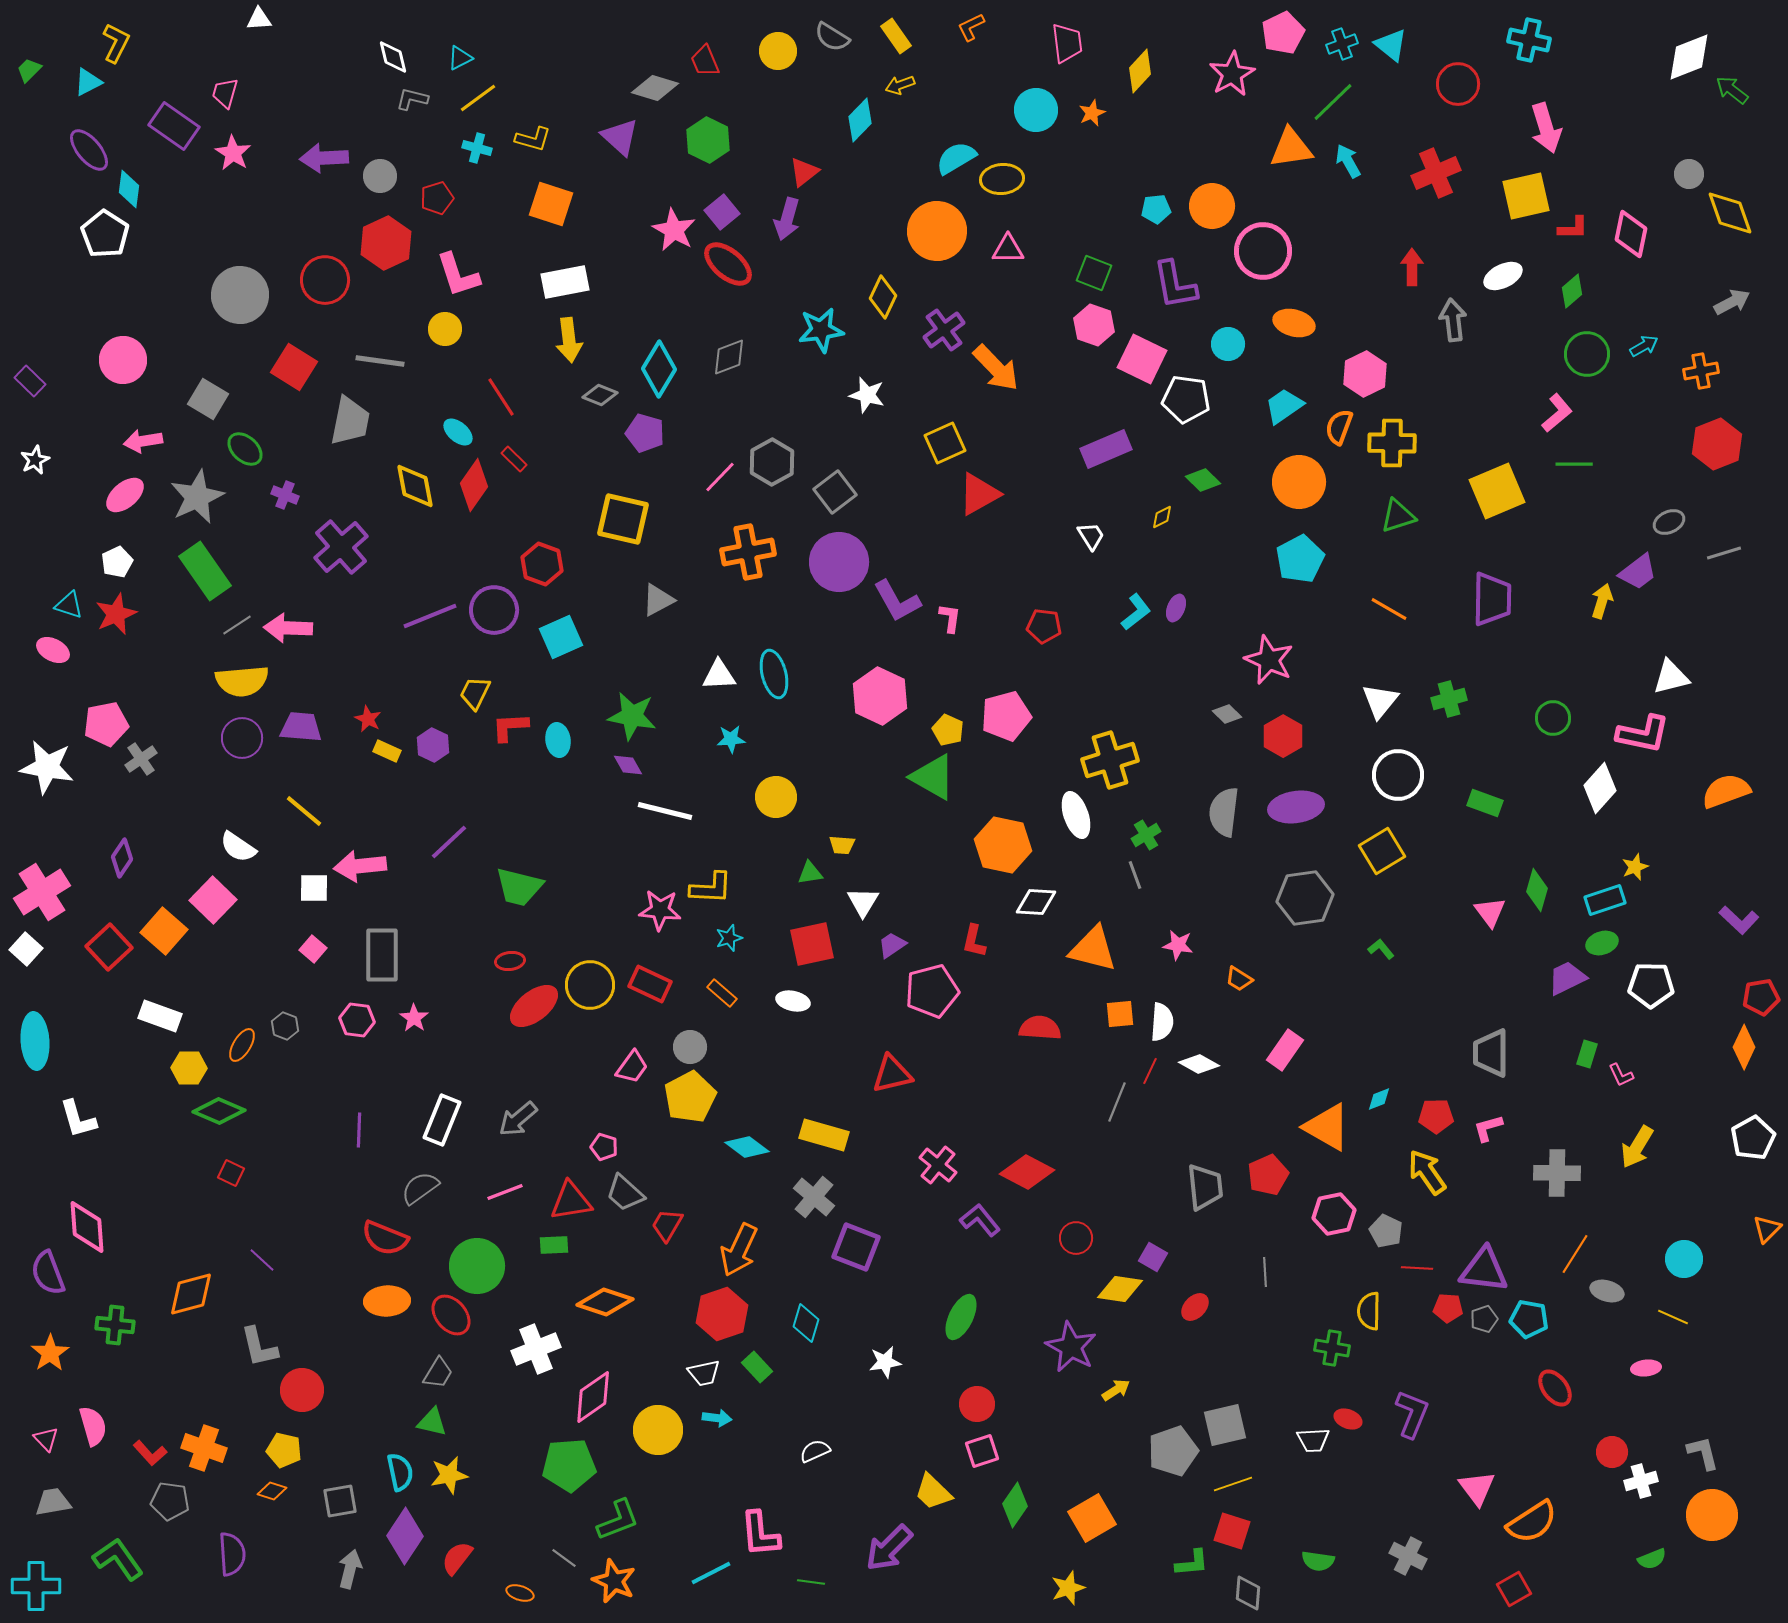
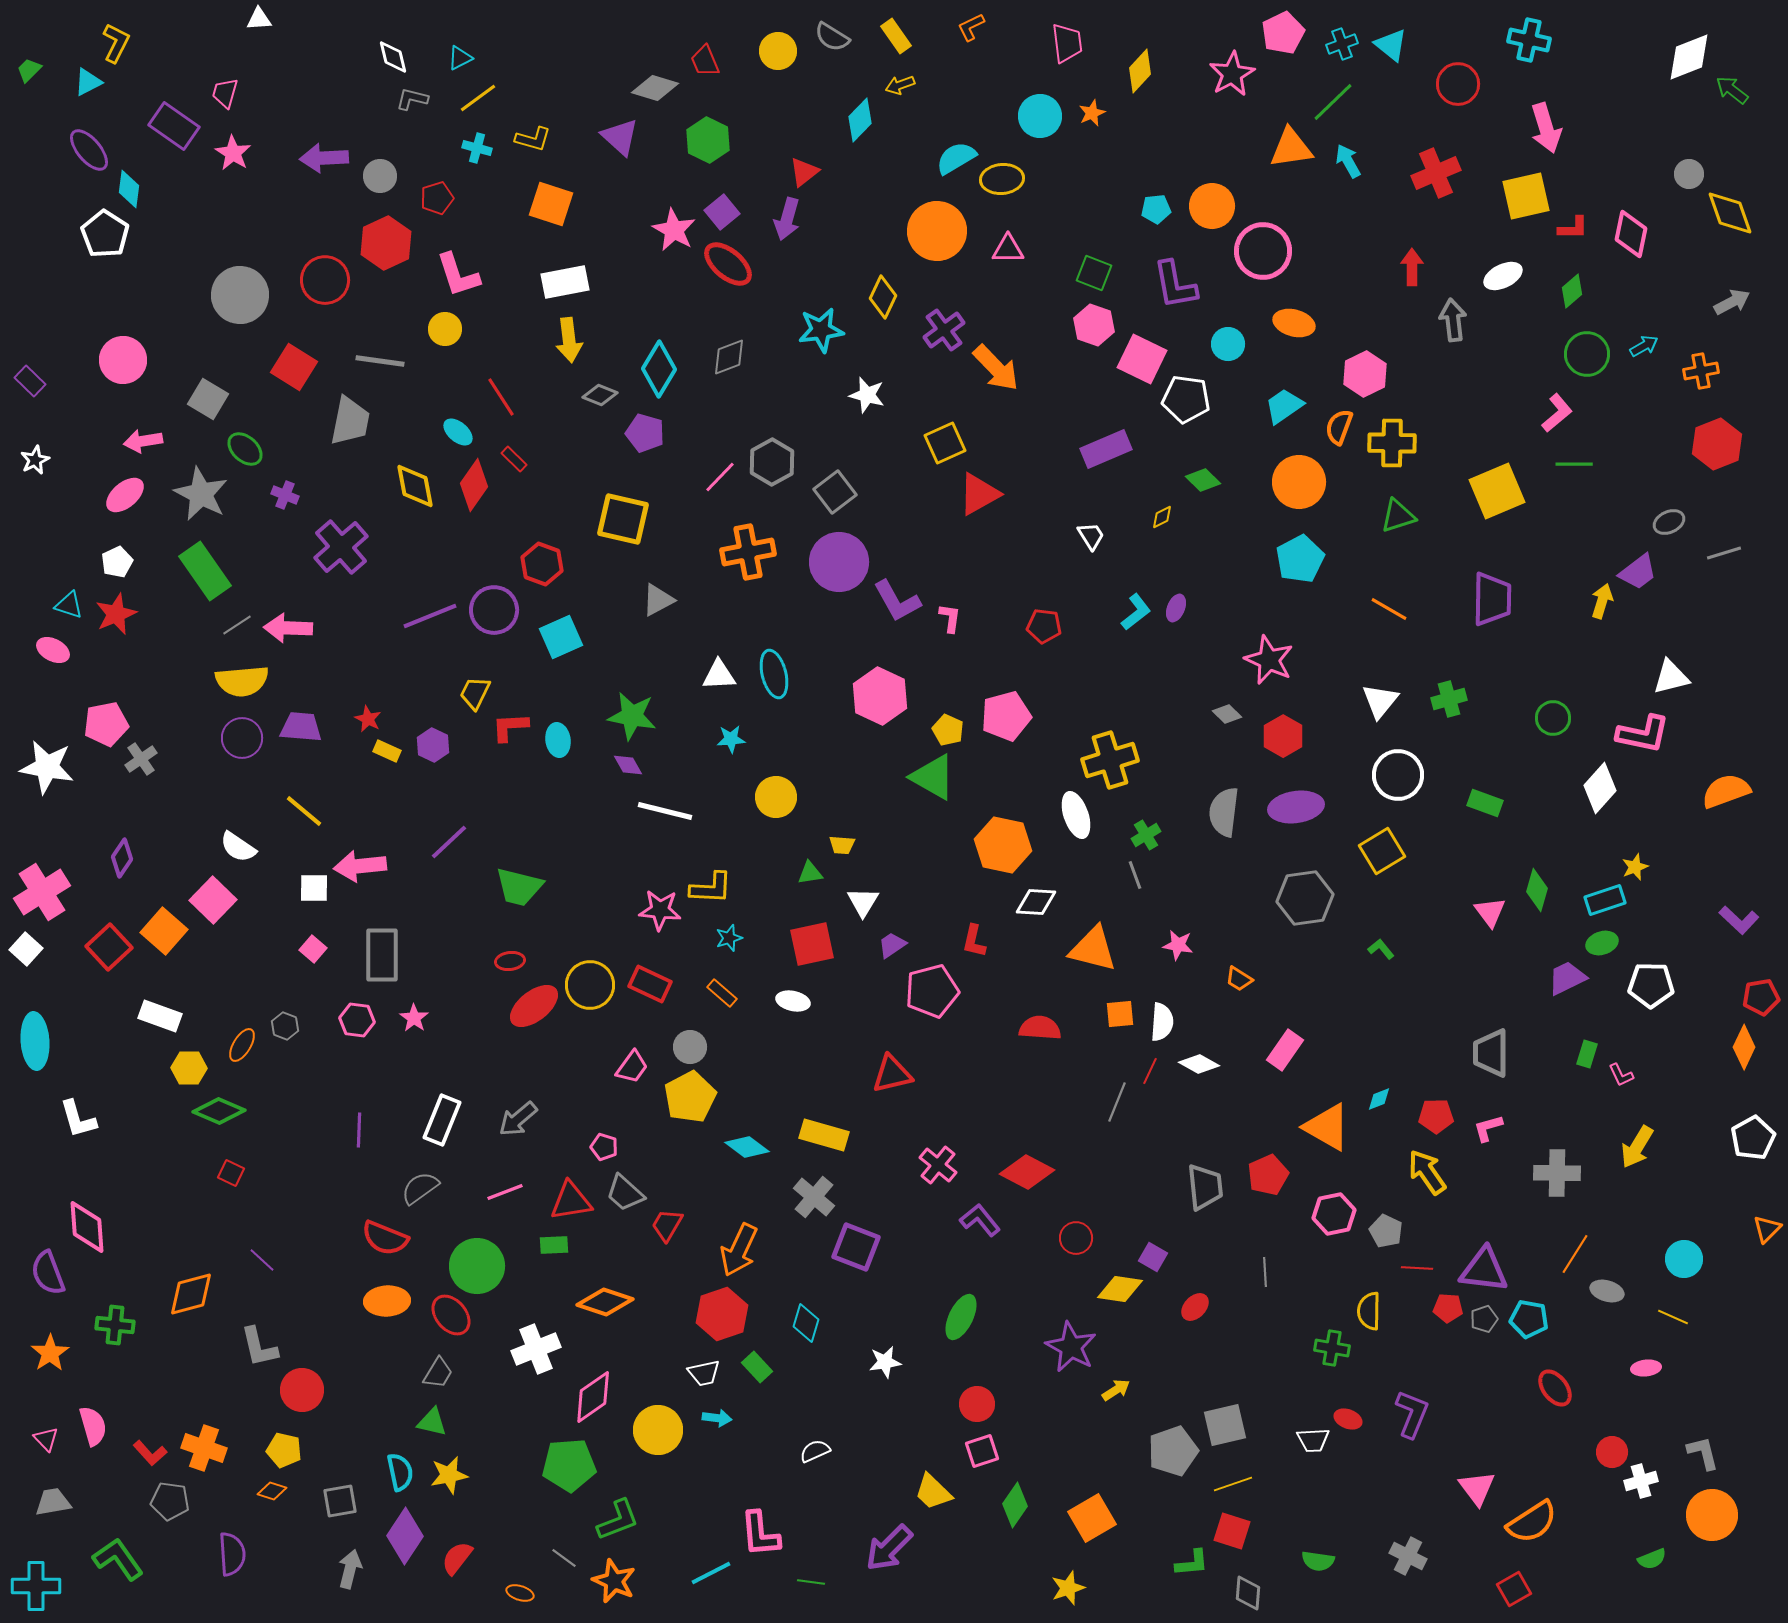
cyan circle at (1036, 110): moved 4 px right, 6 px down
gray star at (197, 497): moved 4 px right, 3 px up; rotated 20 degrees counterclockwise
